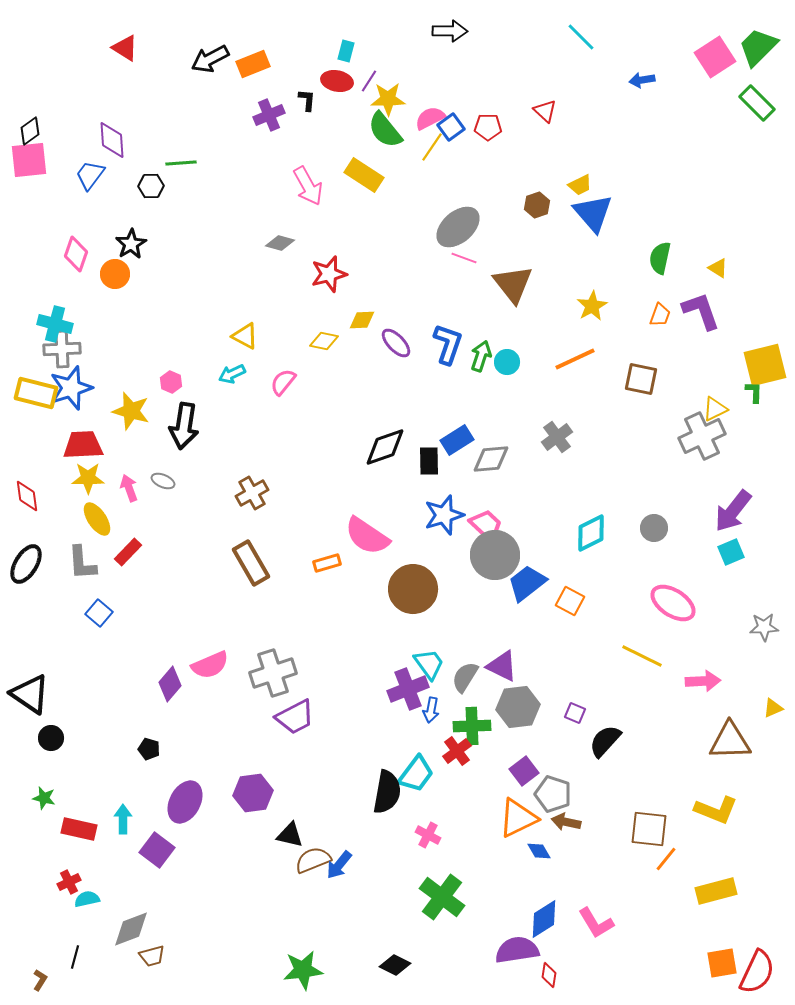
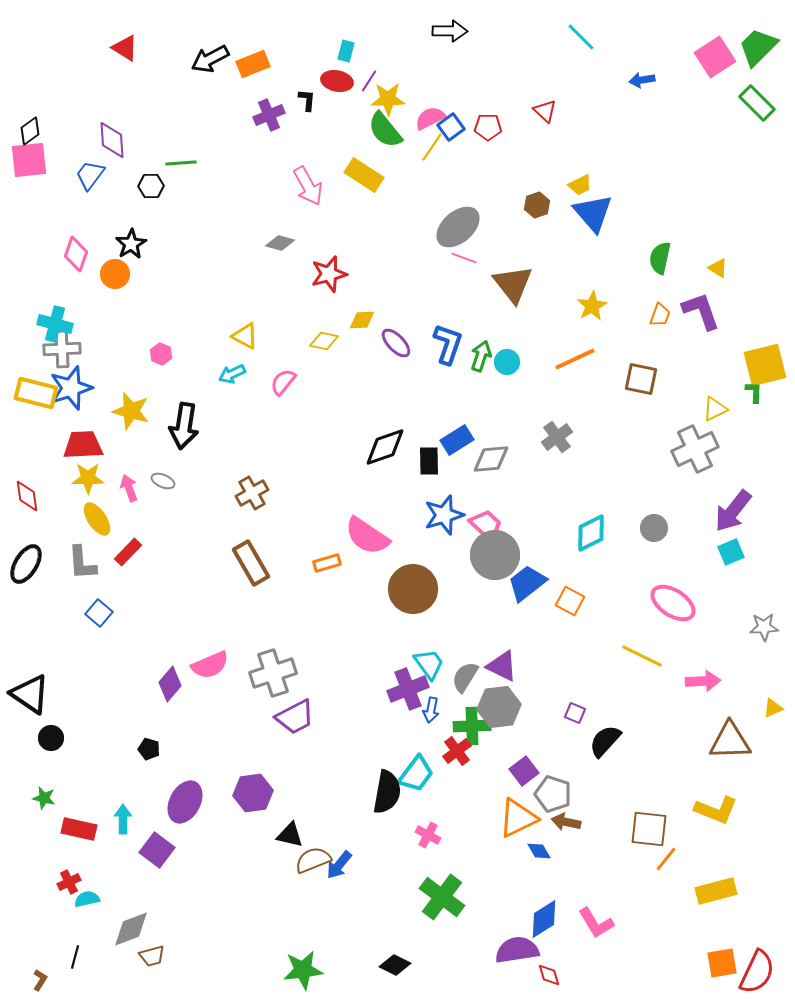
pink hexagon at (171, 382): moved 10 px left, 28 px up
gray cross at (702, 436): moved 7 px left, 13 px down
gray hexagon at (518, 707): moved 19 px left
red diamond at (549, 975): rotated 25 degrees counterclockwise
